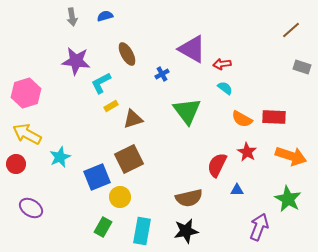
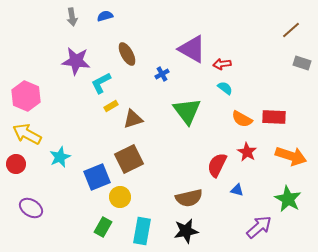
gray rectangle: moved 4 px up
pink hexagon: moved 3 px down; rotated 20 degrees counterclockwise
blue triangle: rotated 16 degrees clockwise
purple arrow: rotated 28 degrees clockwise
